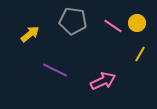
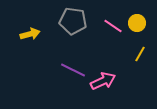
yellow arrow: rotated 24 degrees clockwise
purple line: moved 18 px right
